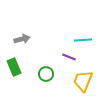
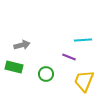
gray arrow: moved 6 px down
green rectangle: rotated 54 degrees counterclockwise
yellow trapezoid: moved 1 px right
